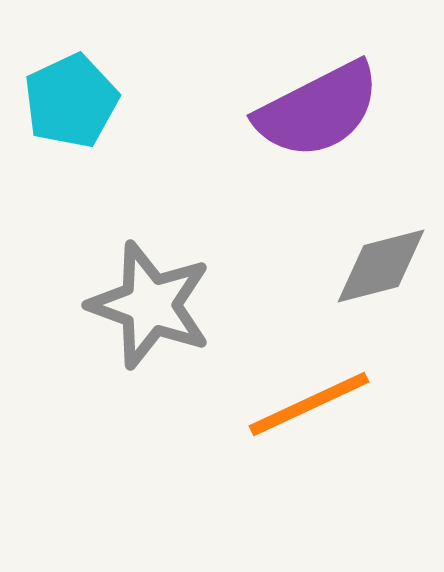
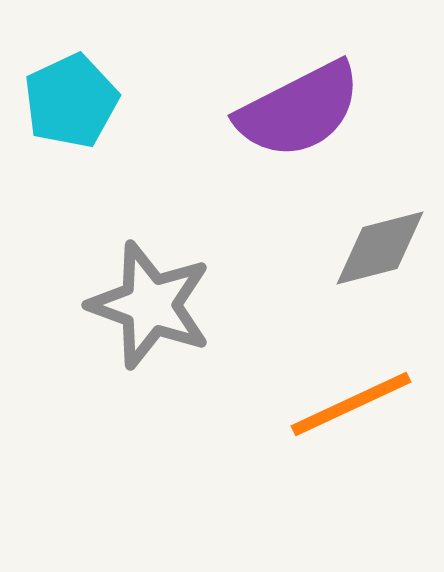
purple semicircle: moved 19 px left
gray diamond: moved 1 px left, 18 px up
orange line: moved 42 px right
